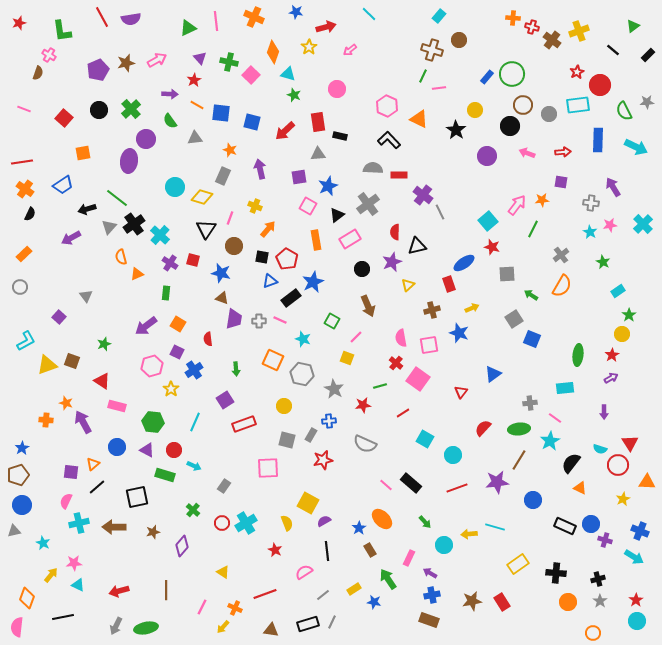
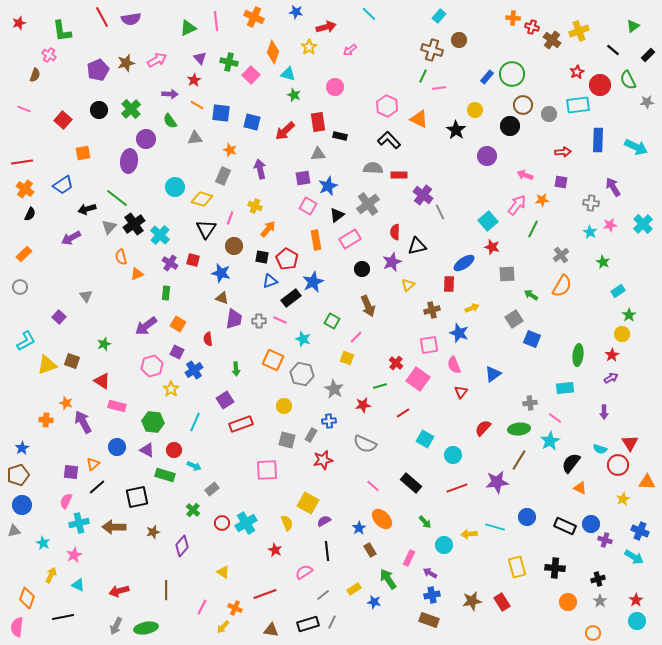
brown semicircle at (38, 73): moved 3 px left, 2 px down
pink circle at (337, 89): moved 2 px left, 2 px up
green semicircle at (624, 111): moved 4 px right, 31 px up
red square at (64, 118): moved 1 px left, 2 px down
pink arrow at (527, 153): moved 2 px left, 22 px down
purple square at (299, 177): moved 4 px right, 1 px down
yellow diamond at (202, 197): moved 2 px down
red rectangle at (449, 284): rotated 21 degrees clockwise
pink semicircle at (401, 338): moved 53 px right, 27 px down; rotated 12 degrees counterclockwise
red rectangle at (244, 424): moved 3 px left
pink square at (268, 468): moved 1 px left, 2 px down
pink line at (386, 485): moved 13 px left, 1 px down
gray rectangle at (224, 486): moved 12 px left, 3 px down; rotated 16 degrees clockwise
blue circle at (533, 500): moved 6 px left, 17 px down
pink star at (74, 563): moved 8 px up; rotated 21 degrees counterclockwise
yellow rectangle at (518, 564): moved 1 px left, 3 px down; rotated 70 degrees counterclockwise
black cross at (556, 573): moved 1 px left, 5 px up
yellow arrow at (51, 575): rotated 14 degrees counterclockwise
